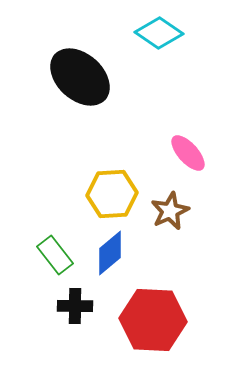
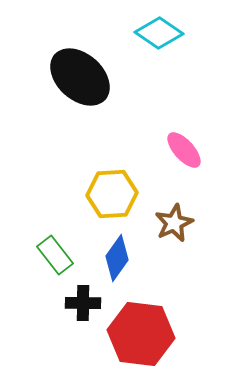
pink ellipse: moved 4 px left, 3 px up
brown star: moved 4 px right, 12 px down
blue diamond: moved 7 px right, 5 px down; rotated 15 degrees counterclockwise
black cross: moved 8 px right, 3 px up
red hexagon: moved 12 px left, 14 px down; rotated 4 degrees clockwise
